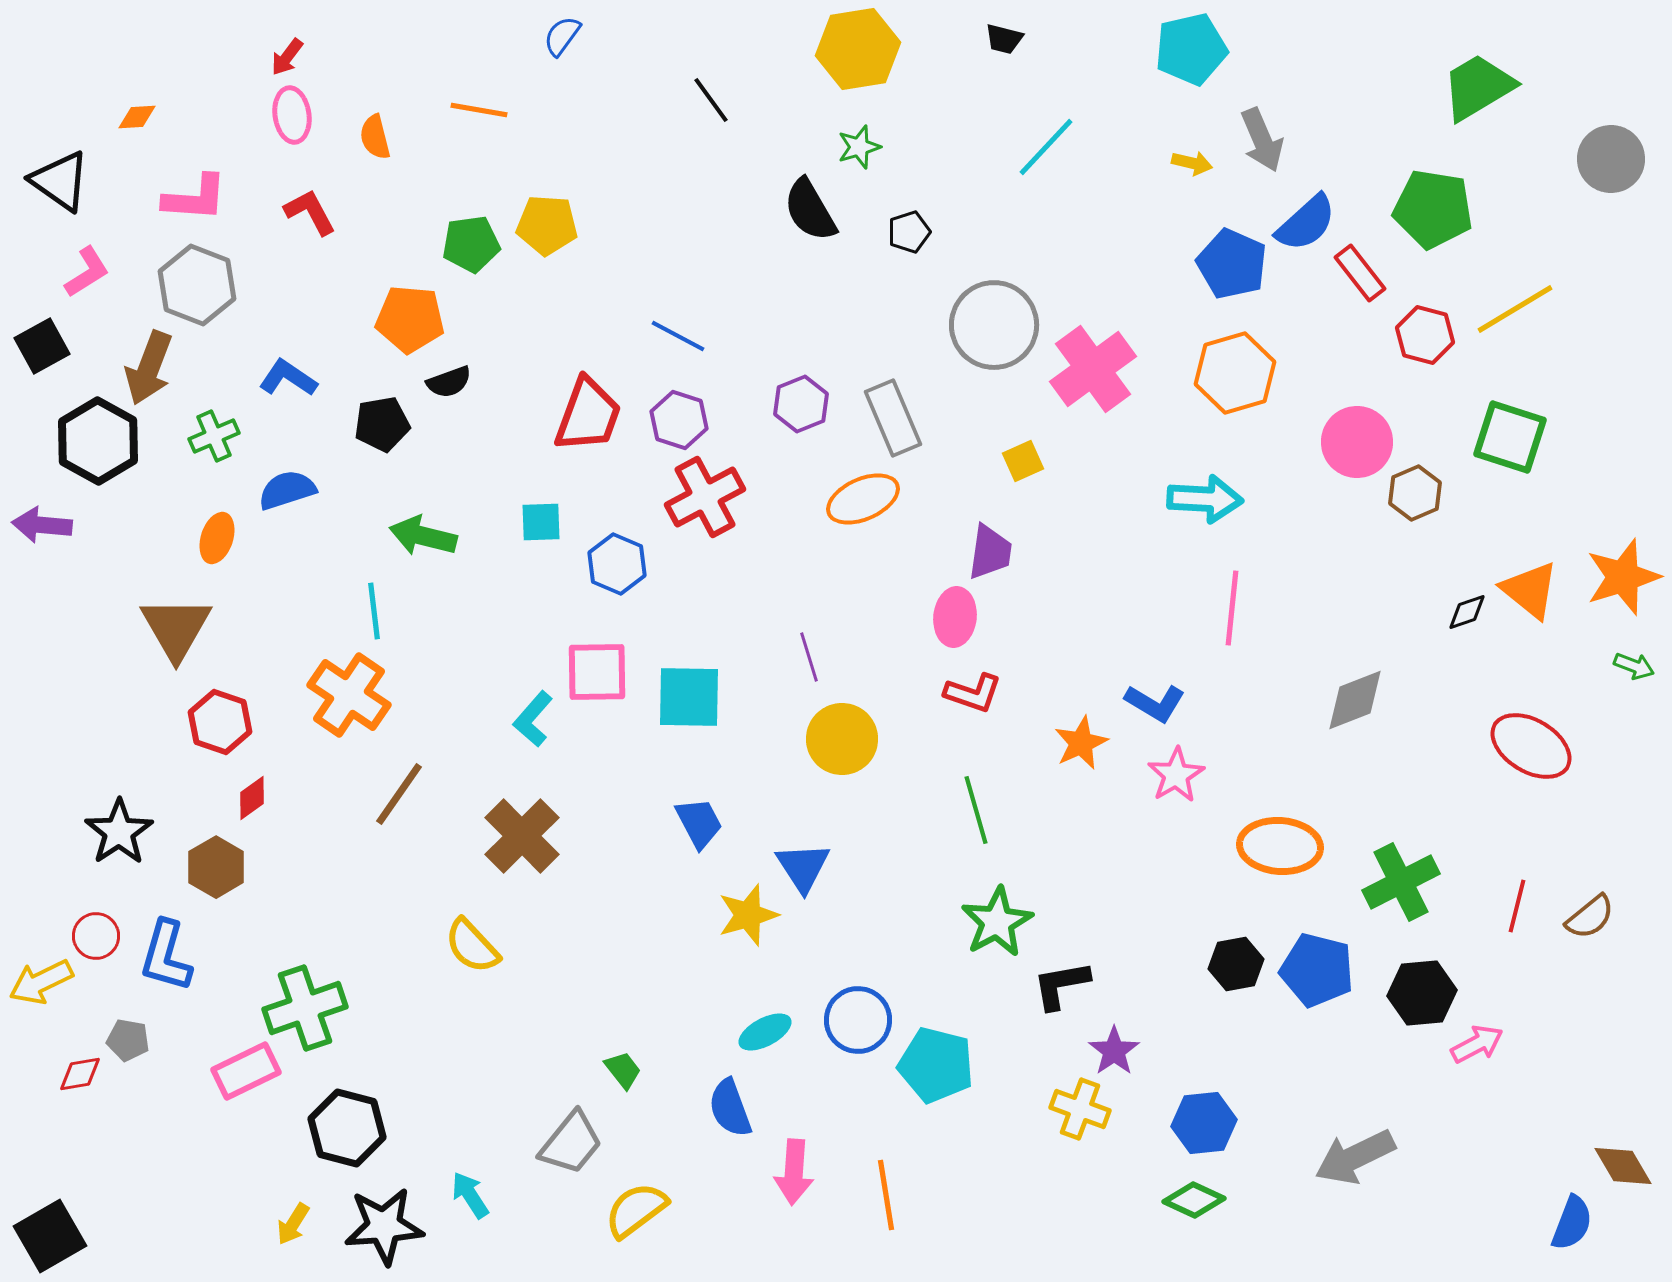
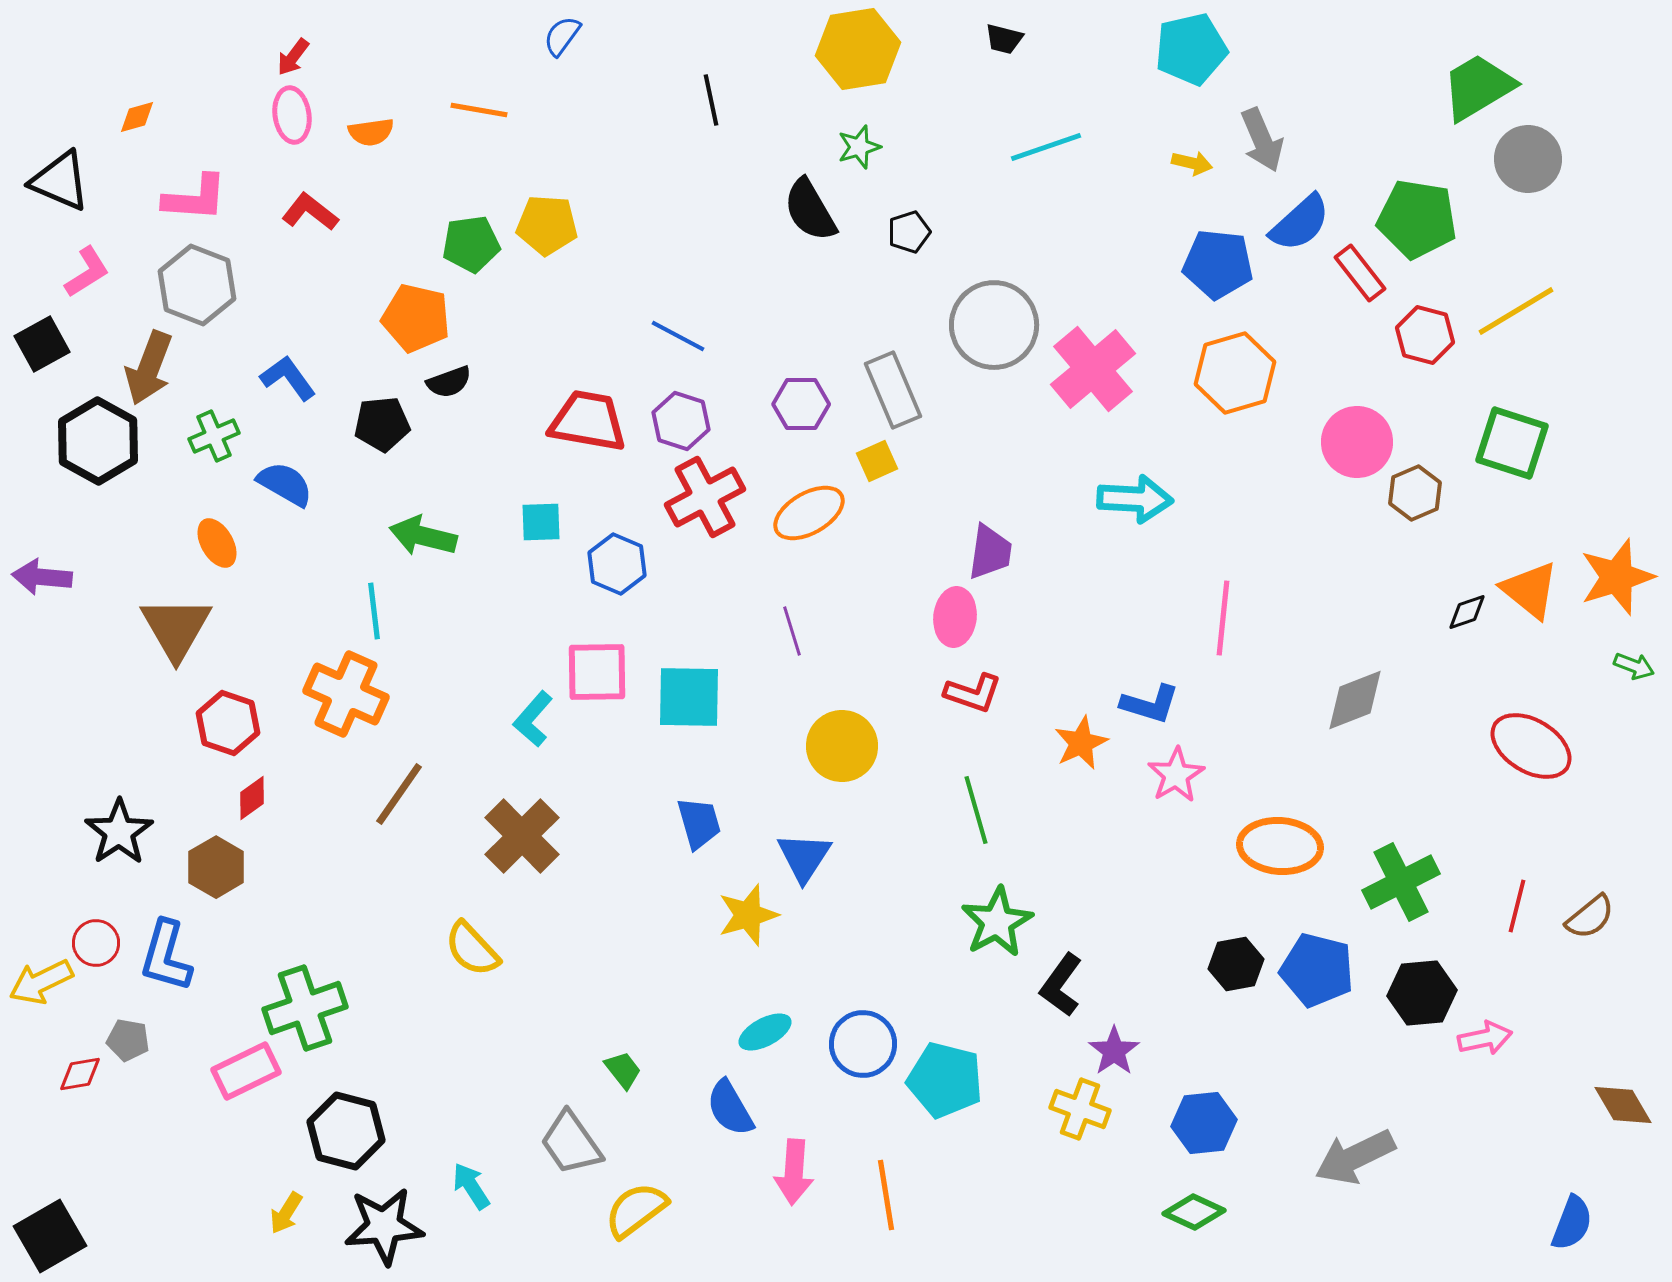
red arrow at (287, 57): moved 6 px right
black line at (711, 100): rotated 24 degrees clockwise
orange diamond at (137, 117): rotated 12 degrees counterclockwise
orange semicircle at (375, 137): moved 4 px left, 5 px up; rotated 84 degrees counterclockwise
cyan line at (1046, 147): rotated 28 degrees clockwise
gray circle at (1611, 159): moved 83 px left
black triangle at (60, 181): rotated 12 degrees counterclockwise
green pentagon at (1433, 209): moved 16 px left, 10 px down
red L-shape at (310, 212): rotated 24 degrees counterclockwise
blue semicircle at (1306, 223): moved 6 px left
blue pentagon at (1232, 264): moved 14 px left; rotated 18 degrees counterclockwise
yellow line at (1515, 309): moved 1 px right, 2 px down
orange pentagon at (410, 319): moved 6 px right, 1 px up; rotated 8 degrees clockwise
black square at (42, 346): moved 2 px up
pink cross at (1093, 369): rotated 4 degrees counterclockwise
blue L-shape at (288, 378): rotated 20 degrees clockwise
purple hexagon at (801, 404): rotated 22 degrees clockwise
red trapezoid at (588, 415): moved 6 px down; rotated 100 degrees counterclockwise
gray rectangle at (893, 418): moved 28 px up
purple hexagon at (679, 420): moved 2 px right, 1 px down
black pentagon at (382, 424): rotated 4 degrees clockwise
green square at (1510, 437): moved 2 px right, 6 px down
yellow square at (1023, 461): moved 146 px left
blue semicircle at (287, 490): moved 2 px left, 6 px up; rotated 48 degrees clockwise
orange ellipse at (863, 499): moved 54 px left, 14 px down; rotated 6 degrees counterclockwise
cyan arrow at (1205, 499): moved 70 px left
purple arrow at (42, 525): moved 52 px down
orange ellipse at (217, 538): moved 5 px down; rotated 48 degrees counterclockwise
orange star at (1623, 577): moved 6 px left
pink line at (1232, 608): moved 9 px left, 10 px down
purple line at (809, 657): moved 17 px left, 26 px up
orange cross at (349, 695): moved 3 px left, 1 px up; rotated 10 degrees counterclockwise
blue L-shape at (1155, 703): moved 5 px left, 1 px down; rotated 14 degrees counterclockwise
red hexagon at (220, 722): moved 8 px right, 1 px down
yellow circle at (842, 739): moved 7 px down
blue trapezoid at (699, 823): rotated 12 degrees clockwise
blue triangle at (803, 867): moved 1 px right, 10 px up; rotated 6 degrees clockwise
red circle at (96, 936): moved 7 px down
yellow semicircle at (472, 946): moved 3 px down
black L-shape at (1061, 985): rotated 44 degrees counterclockwise
blue circle at (858, 1020): moved 5 px right, 24 px down
pink arrow at (1477, 1044): moved 8 px right, 6 px up; rotated 16 degrees clockwise
cyan pentagon at (936, 1065): moved 9 px right, 15 px down
blue semicircle at (730, 1108): rotated 10 degrees counterclockwise
black hexagon at (347, 1128): moved 1 px left, 3 px down
gray trapezoid at (571, 1143): rotated 106 degrees clockwise
brown diamond at (1623, 1166): moved 61 px up
cyan arrow at (470, 1195): moved 1 px right, 9 px up
green diamond at (1194, 1200): moved 12 px down
yellow arrow at (293, 1224): moved 7 px left, 11 px up
